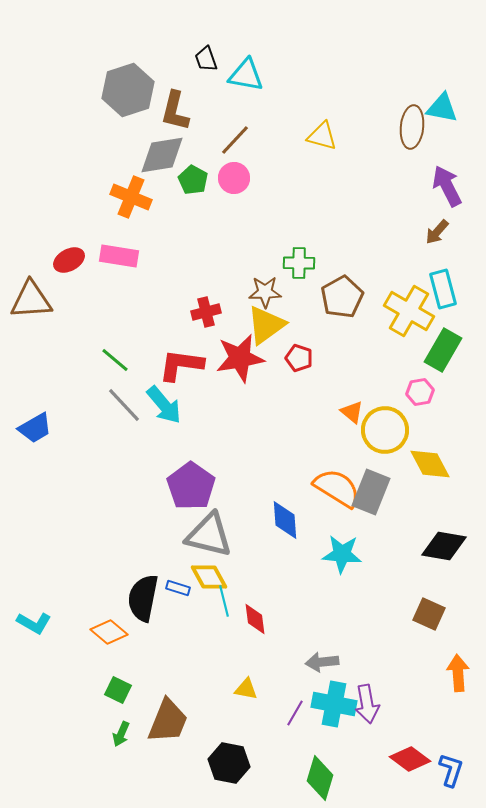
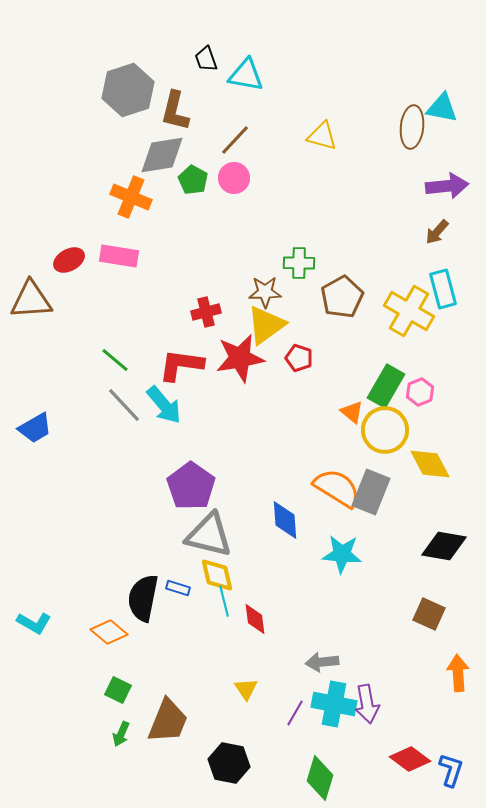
purple arrow at (447, 186): rotated 111 degrees clockwise
green rectangle at (443, 350): moved 57 px left, 36 px down
pink hexagon at (420, 392): rotated 12 degrees counterclockwise
yellow diamond at (209, 577): moved 8 px right, 2 px up; rotated 15 degrees clockwise
yellow triangle at (246, 689): rotated 45 degrees clockwise
